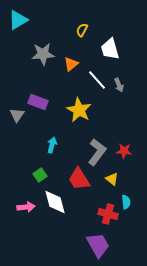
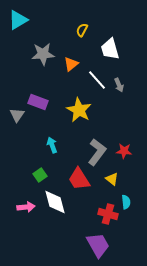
cyan arrow: rotated 35 degrees counterclockwise
